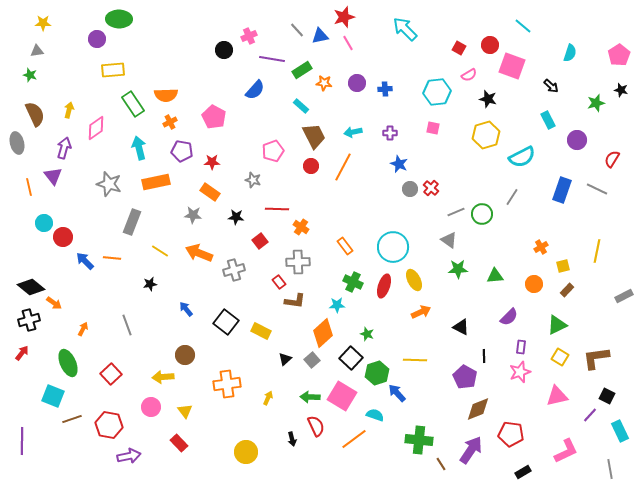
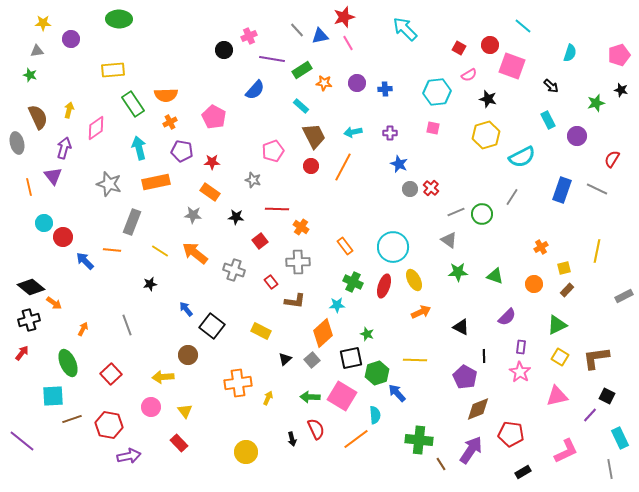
purple circle at (97, 39): moved 26 px left
pink pentagon at (619, 55): rotated 15 degrees clockwise
brown semicircle at (35, 114): moved 3 px right, 3 px down
purple circle at (577, 140): moved 4 px up
orange arrow at (199, 253): moved 4 px left; rotated 16 degrees clockwise
orange line at (112, 258): moved 8 px up
yellow square at (563, 266): moved 1 px right, 2 px down
green star at (458, 269): moved 3 px down
gray cross at (234, 270): rotated 35 degrees clockwise
green triangle at (495, 276): rotated 24 degrees clockwise
red rectangle at (279, 282): moved 8 px left
purple semicircle at (509, 317): moved 2 px left
black square at (226, 322): moved 14 px left, 4 px down
brown circle at (185, 355): moved 3 px right
black square at (351, 358): rotated 35 degrees clockwise
pink star at (520, 372): rotated 20 degrees counterclockwise
orange cross at (227, 384): moved 11 px right, 1 px up
cyan square at (53, 396): rotated 25 degrees counterclockwise
cyan semicircle at (375, 415): rotated 66 degrees clockwise
red semicircle at (316, 426): moved 3 px down
cyan rectangle at (620, 431): moved 7 px down
orange line at (354, 439): moved 2 px right
purple line at (22, 441): rotated 52 degrees counterclockwise
